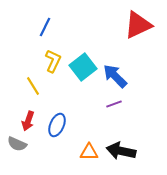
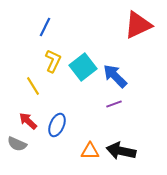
red arrow: rotated 114 degrees clockwise
orange triangle: moved 1 px right, 1 px up
